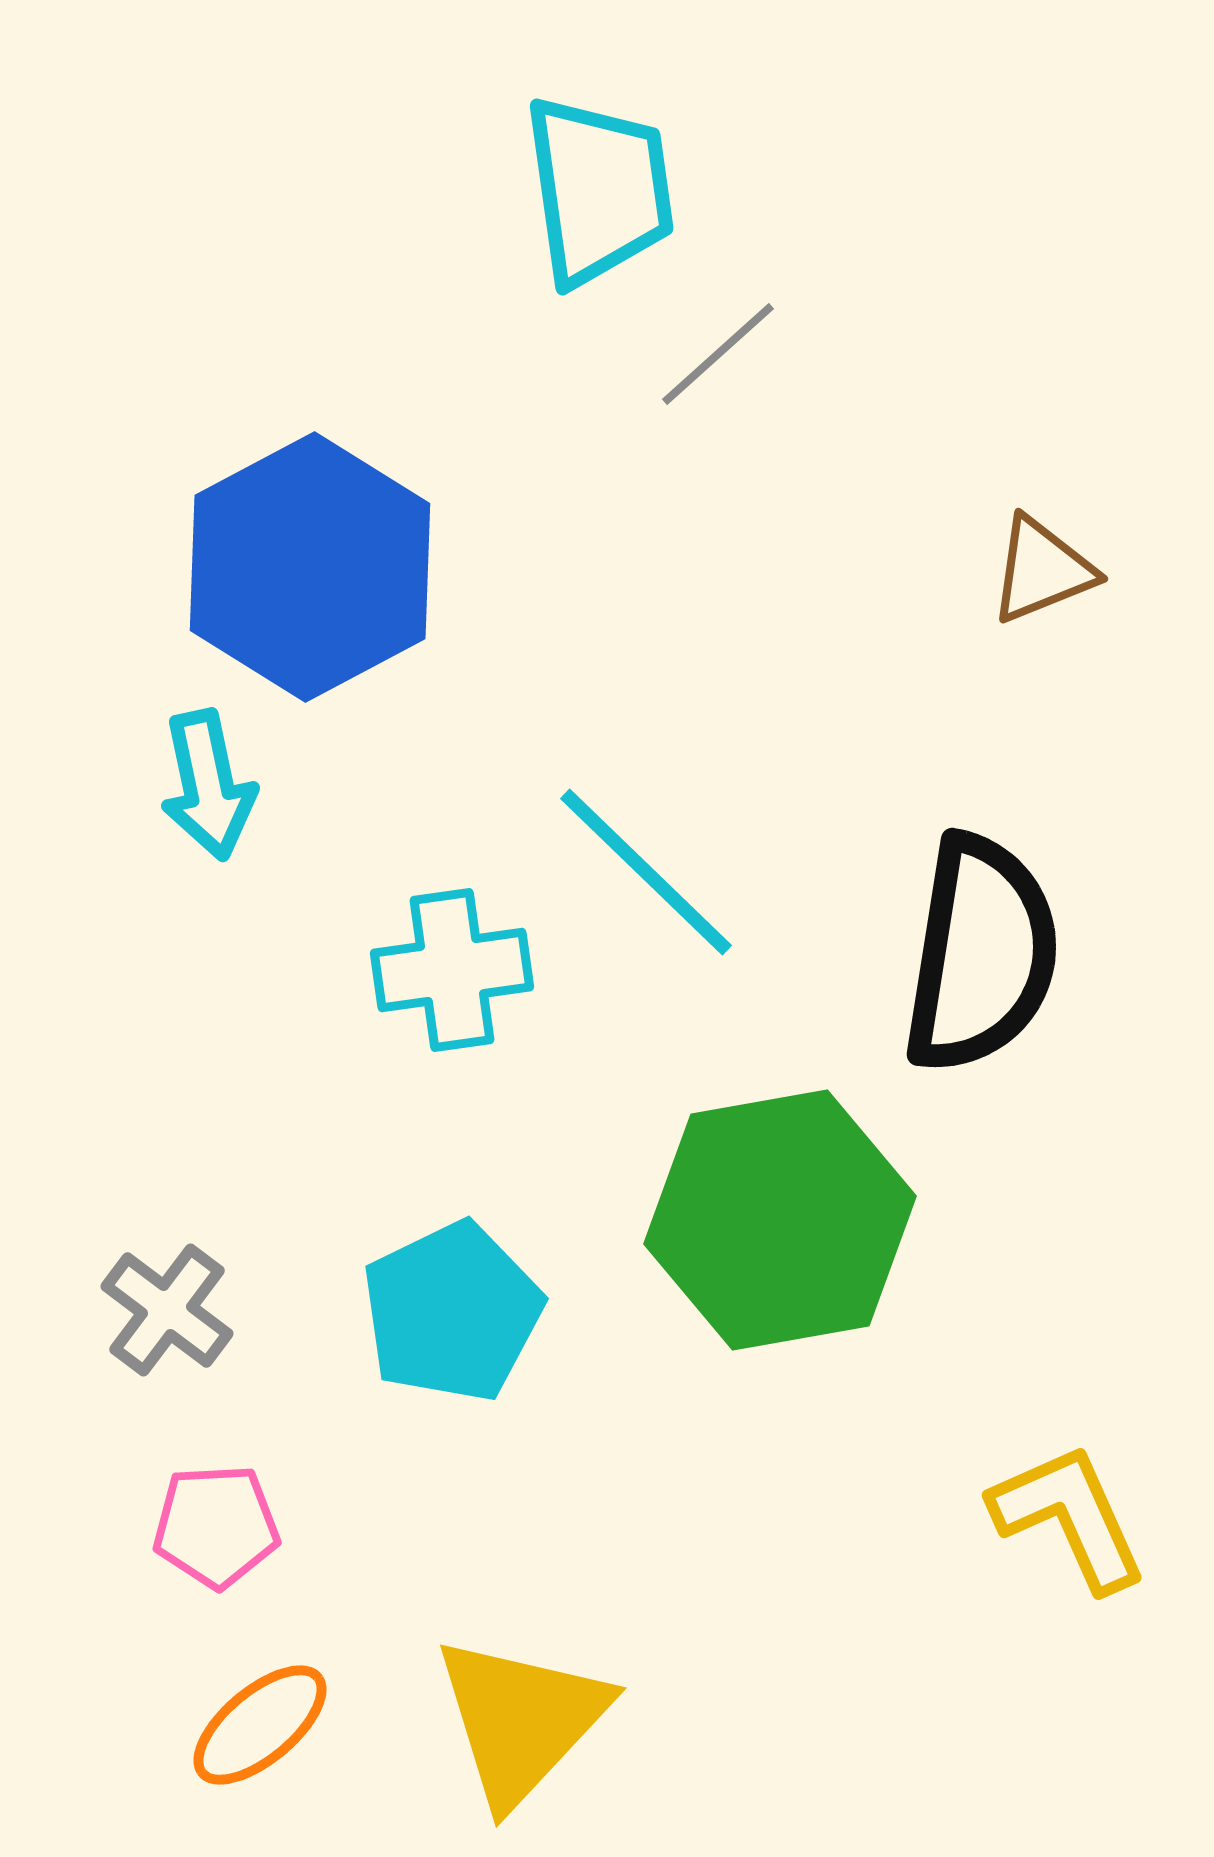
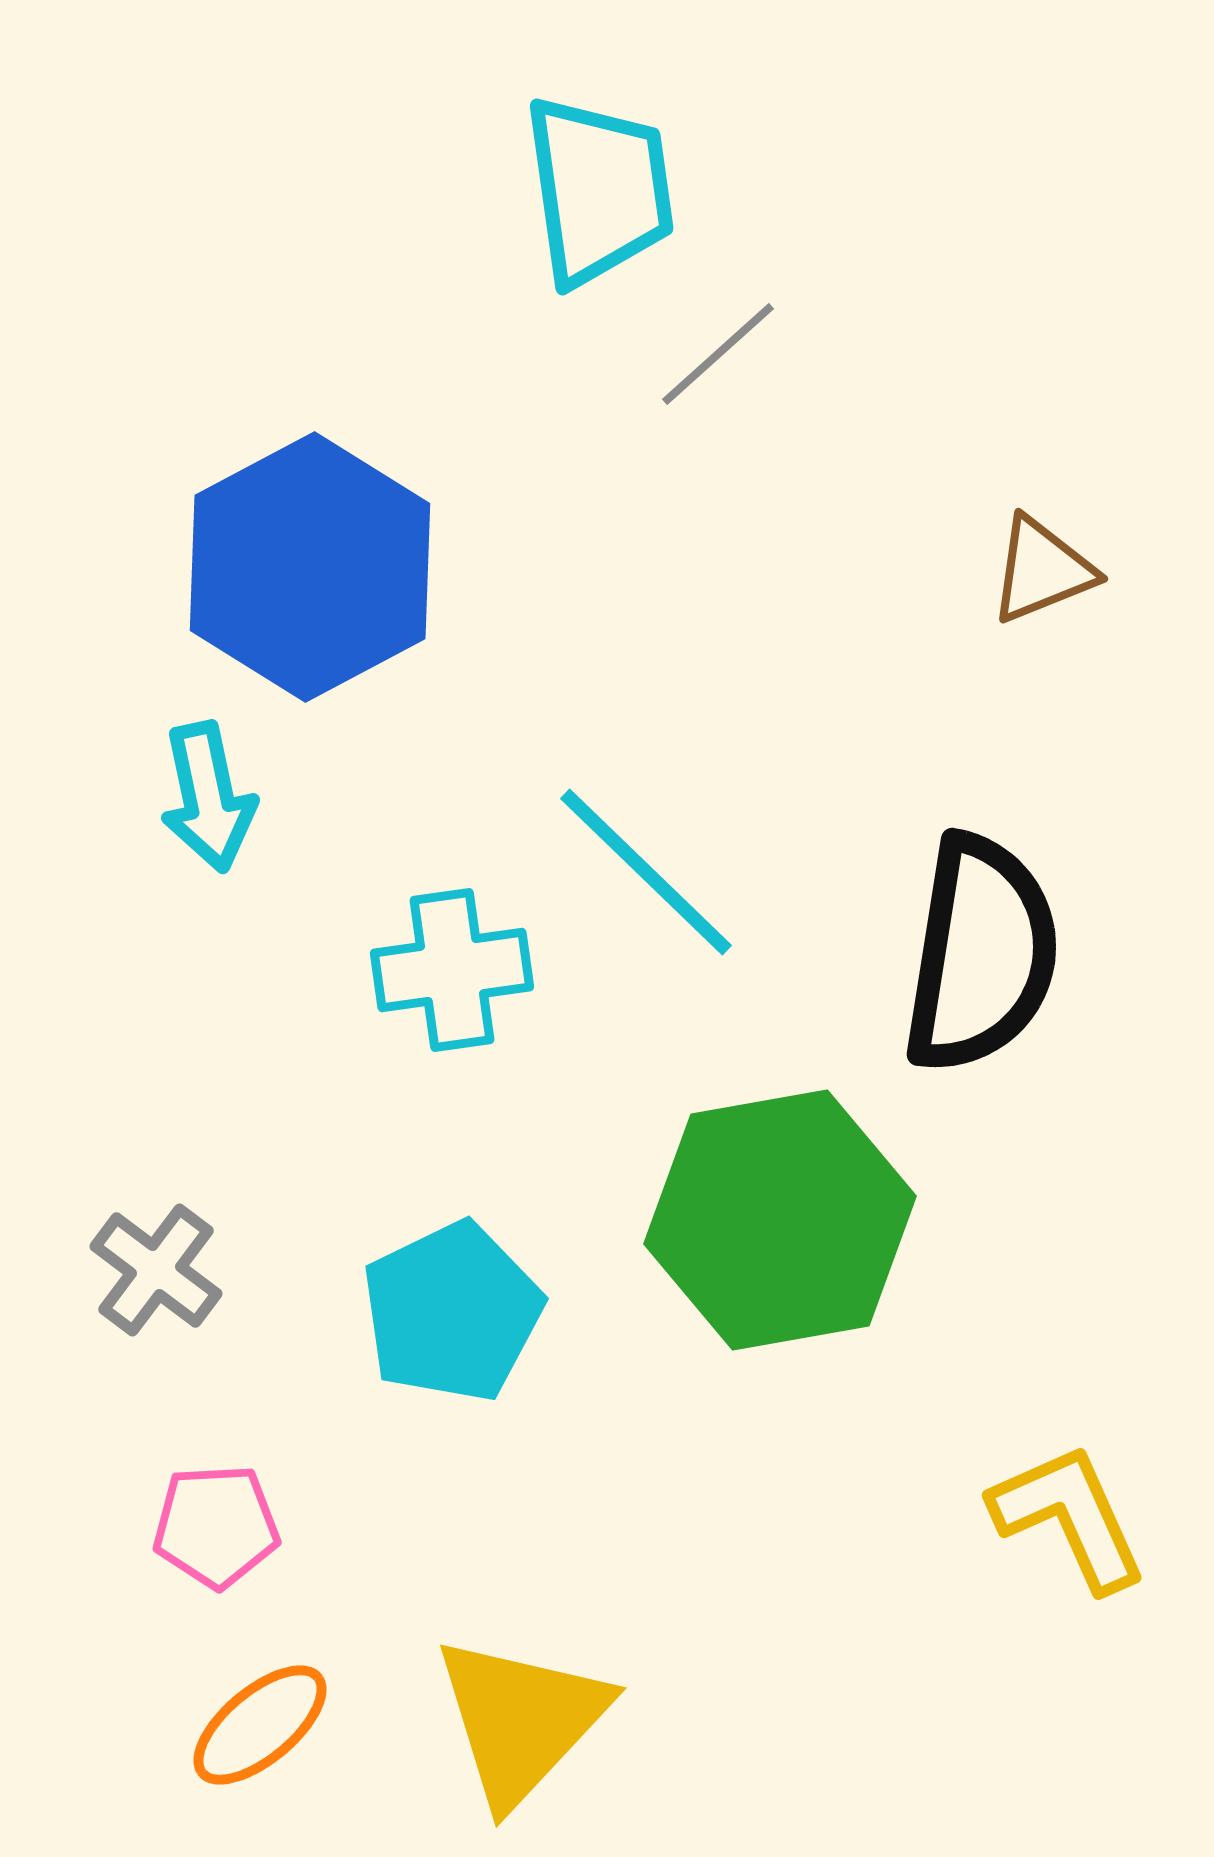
cyan arrow: moved 12 px down
gray cross: moved 11 px left, 40 px up
